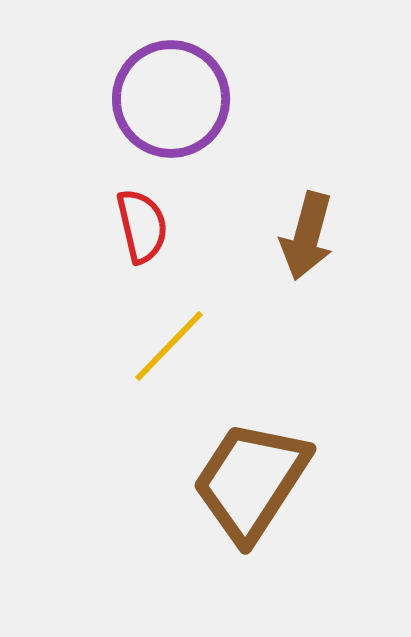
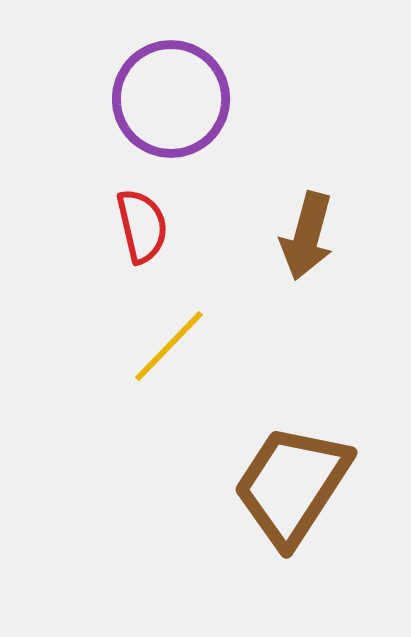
brown trapezoid: moved 41 px right, 4 px down
